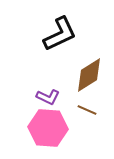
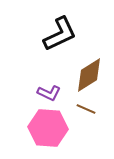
purple L-shape: moved 1 px right, 4 px up
brown line: moved 1 px left, 1 px up
